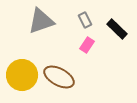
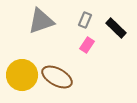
gray rectangle: rotated 49 degrees clockwise
black rectangle: moved 1 px left, 1 px up
brown ellipse: moved 2 px left
